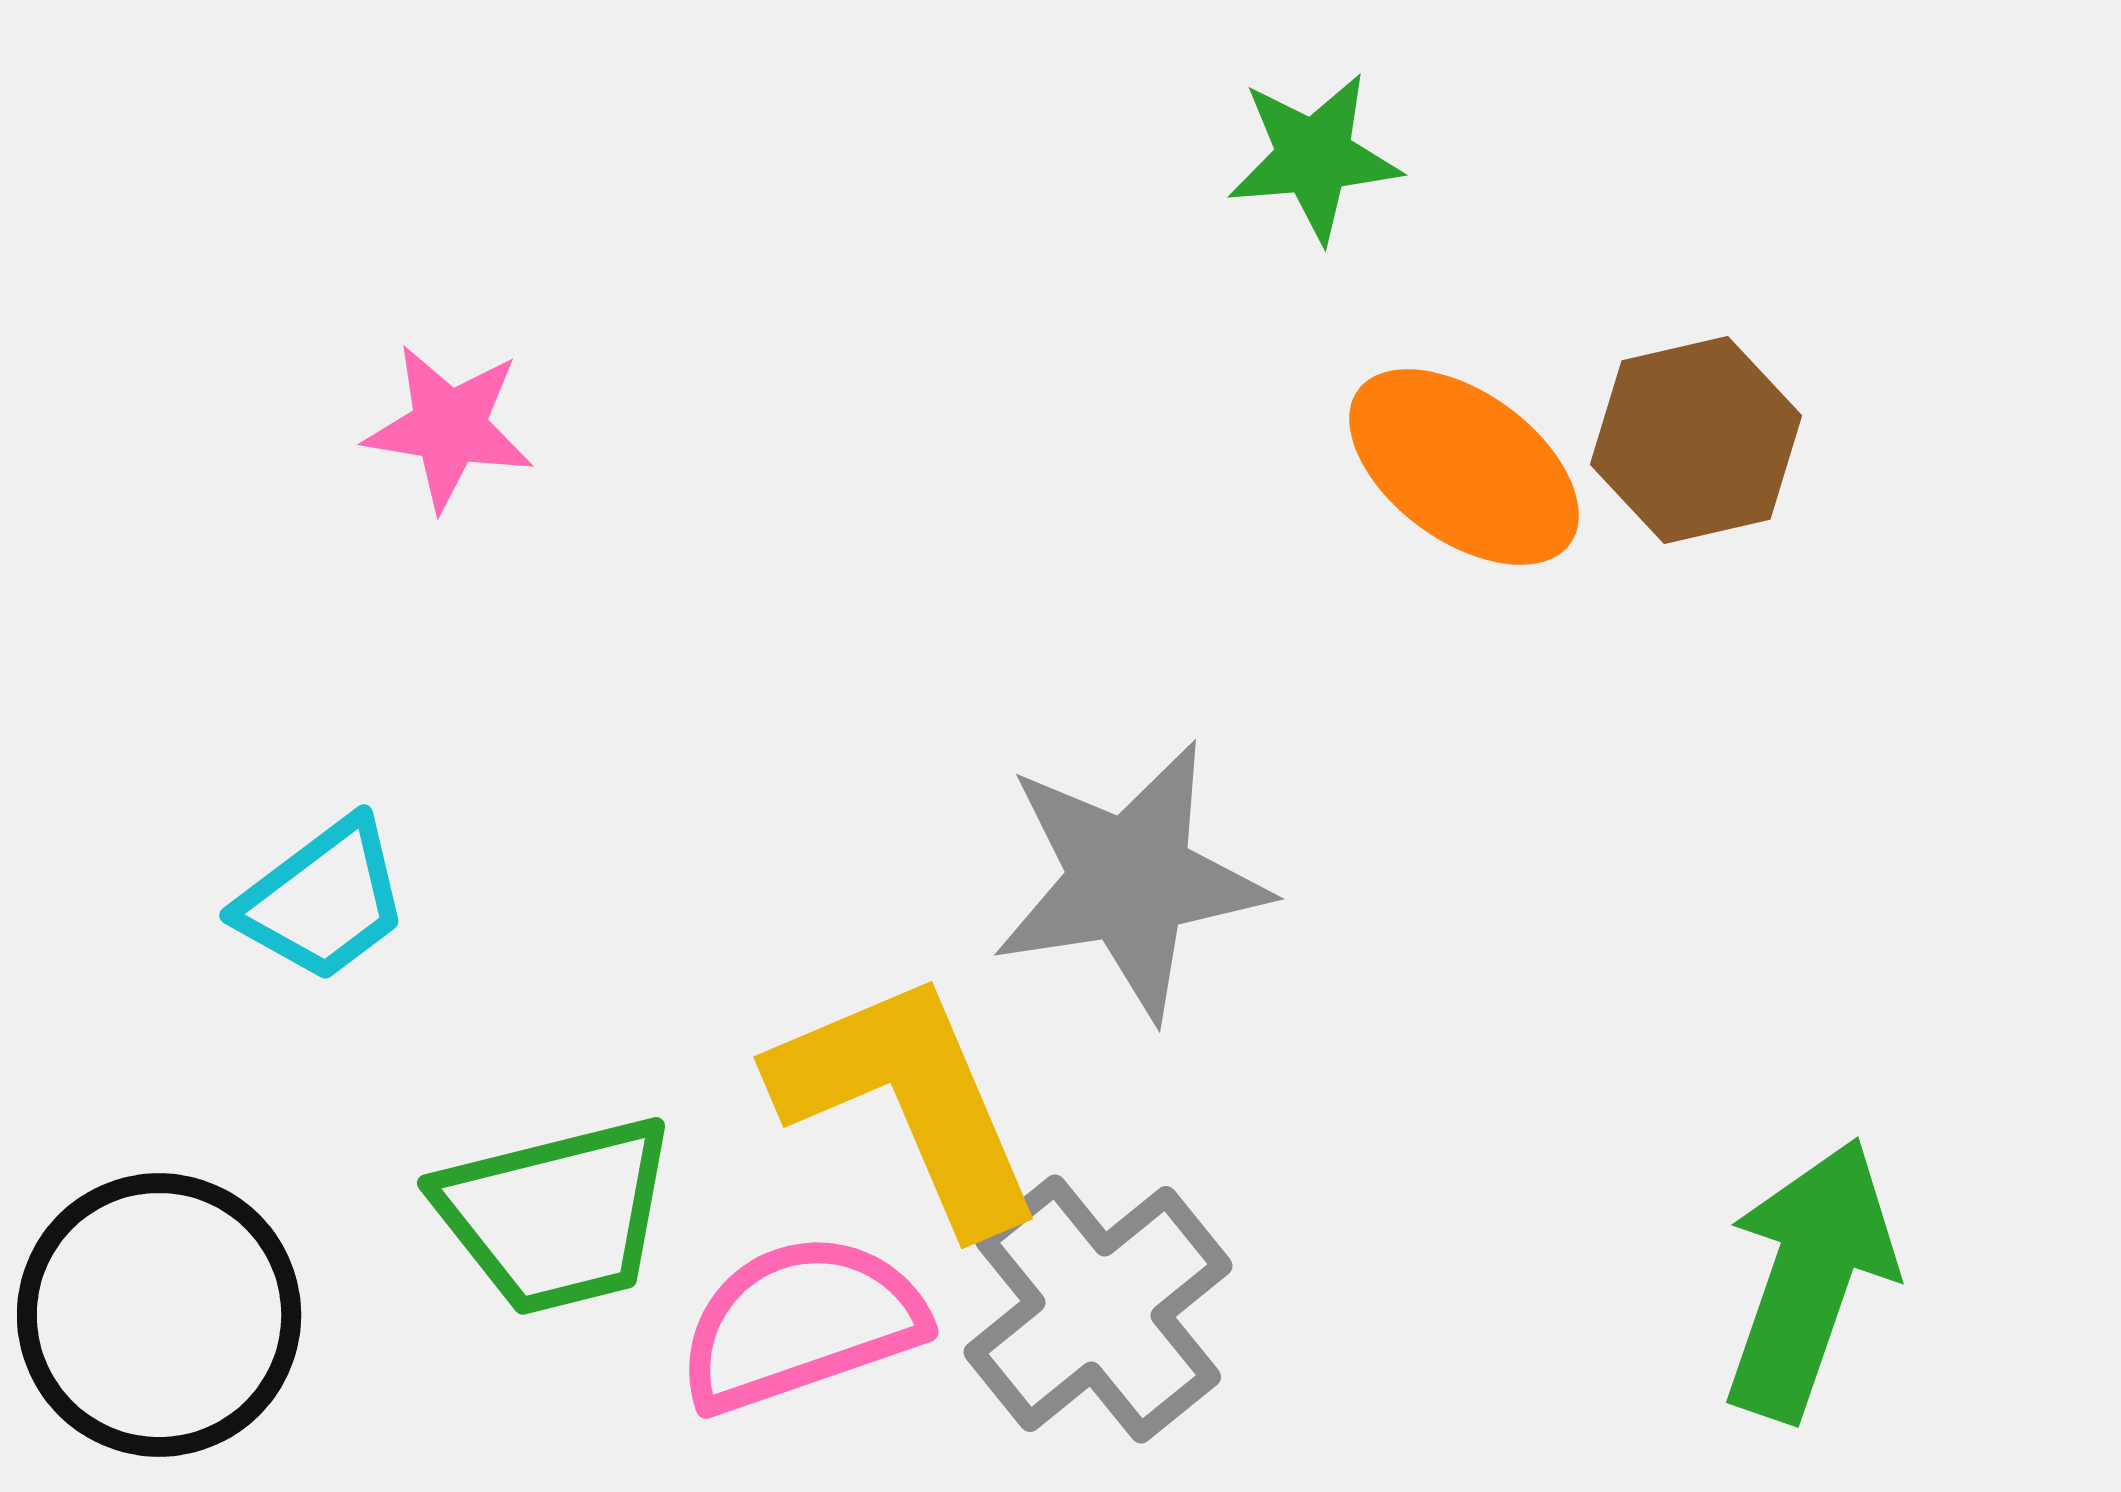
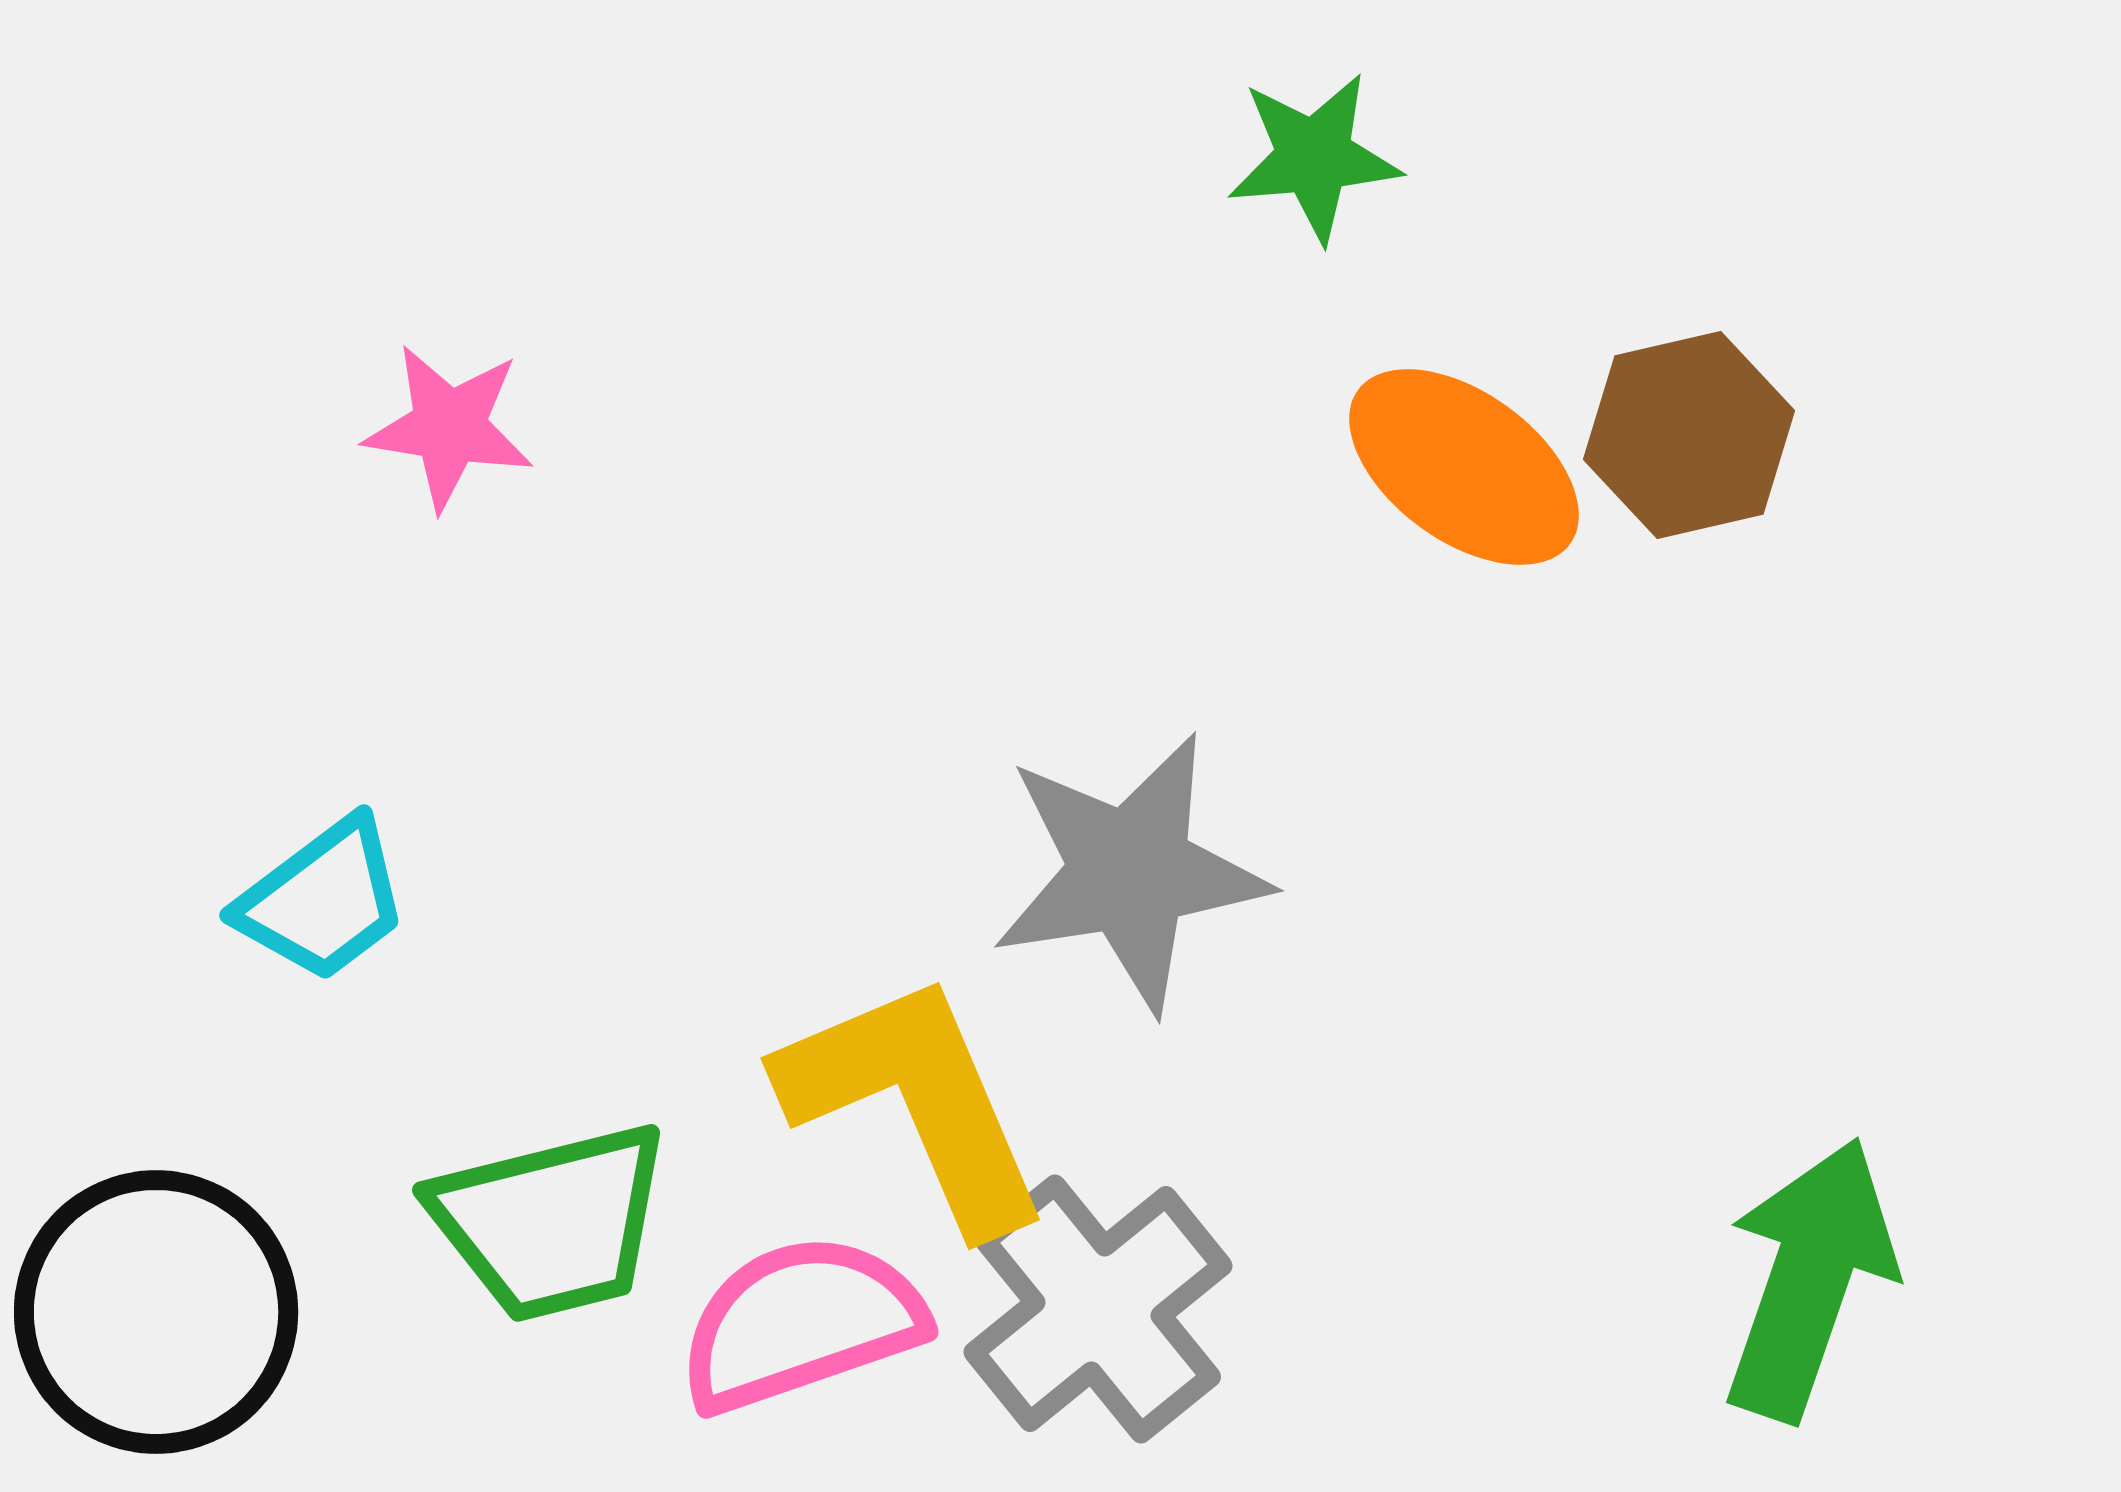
brown hexagon: moved 7 px left, 5 px up
gray star: moved 8 px up
yellow L-shape: moved 7 px right, 1 px down
green trapezoid: moved 5 px left, 7 px down
black circle: moved 3 px left, 3 px up
